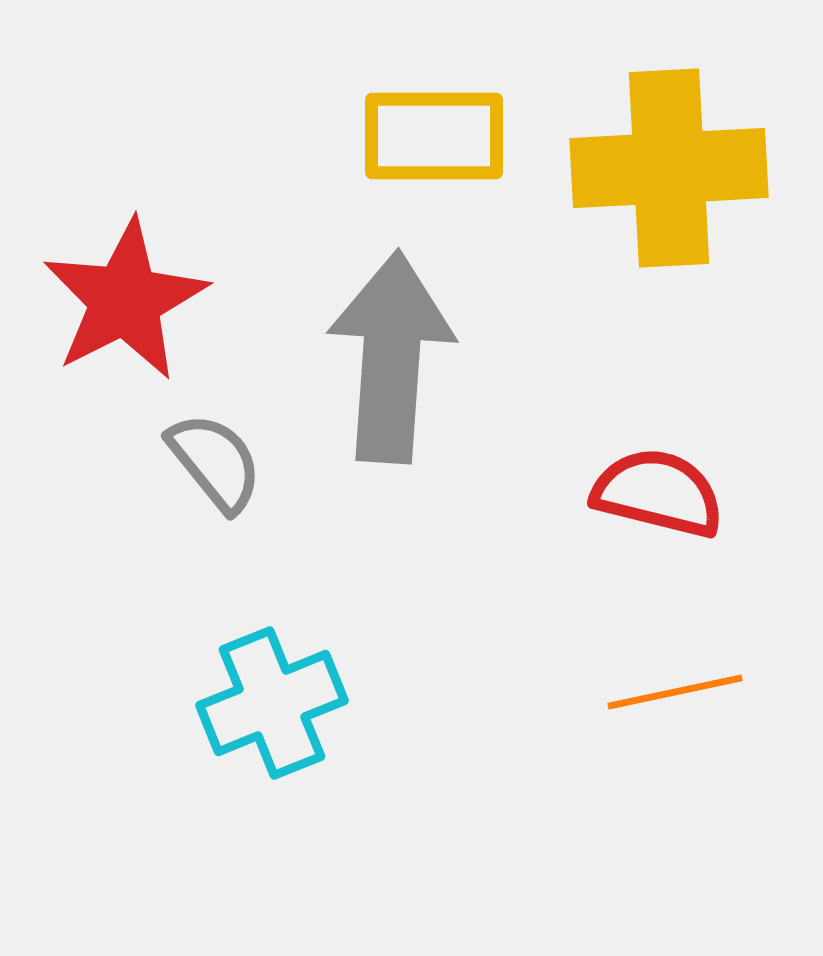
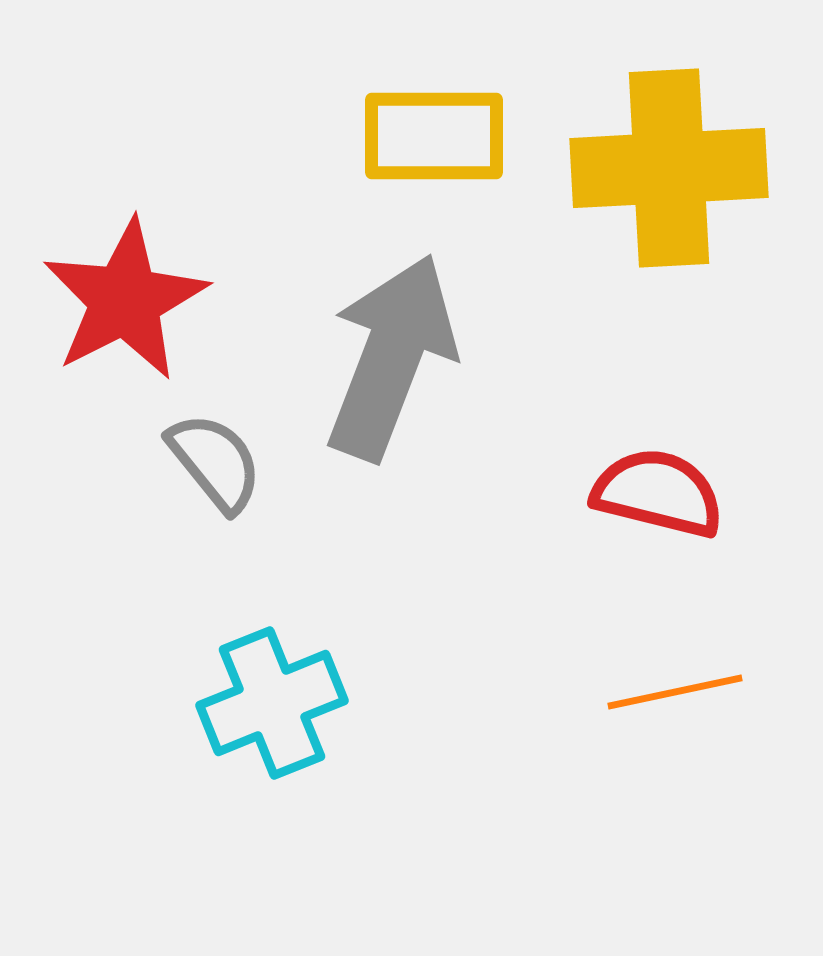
gray arrow: rotated 17 degrees clockwise
